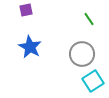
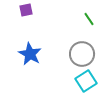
blue star: moved 7 px down
cyan square: moved 7 px left
